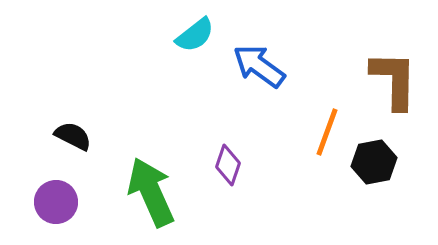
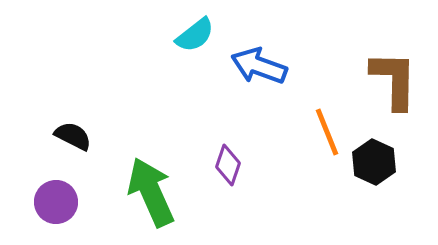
blue arrow: rotated 16 degrees counterclockwise
orange line: rotated 42 degrees counterclockwise
black hexagon: rotated 24 degrees counterclockwise
